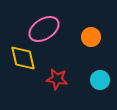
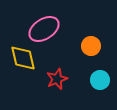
orange circle: moved 9 px down
red star: rotated 30 degrees counterclockwise
